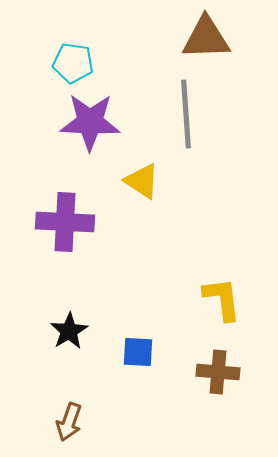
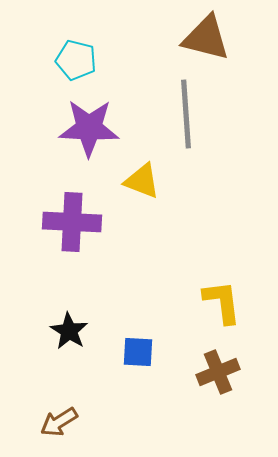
brown triangle: rotated 16 degrees clockwise
cyan pentagon: moved 3 px right, 3 px up; rotated 6 degrees clockwise
purple star: moved 1 px left, 6 px down
yellow triangle: rotated 12 degrees counterclockwise
purple cross: moved 7 px right
yellow L-shape: moved 3 px down
black star: rotated 9 degrees counterclockwise
brown cross: rotated 27 degrees counterclockwise
brown arrow: moved 10 px left; rotated 39 degrees clockwise
